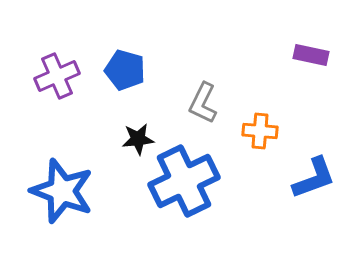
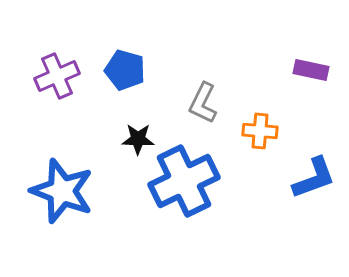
purple rectangle: moved 15 px down
black star: rotated 8 degrees clockwise
